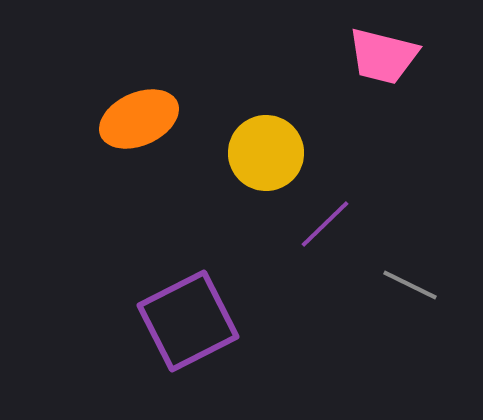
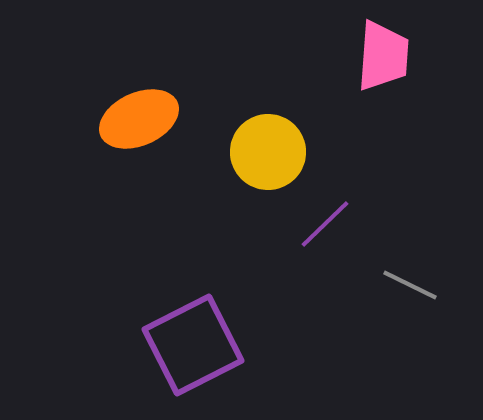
pink trapezoid: rotated 100 degrees counterclockwise
yellow circle: moved 2 px right, 1 px up
purple square: moved 5 px right, 24 px down
